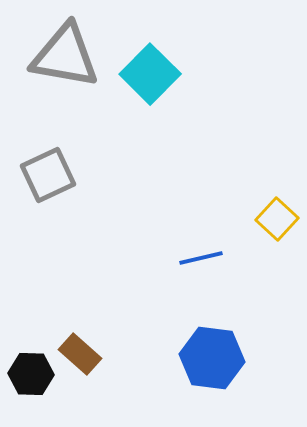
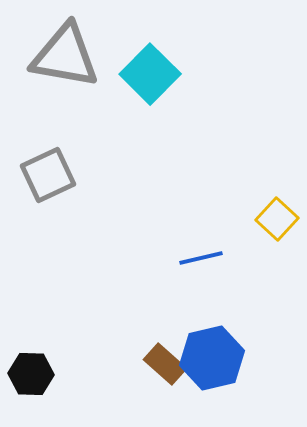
brown rectangle: moved 85 px right, 10 px down
blue hexagon: rotated 20 degrees counterclockwise
